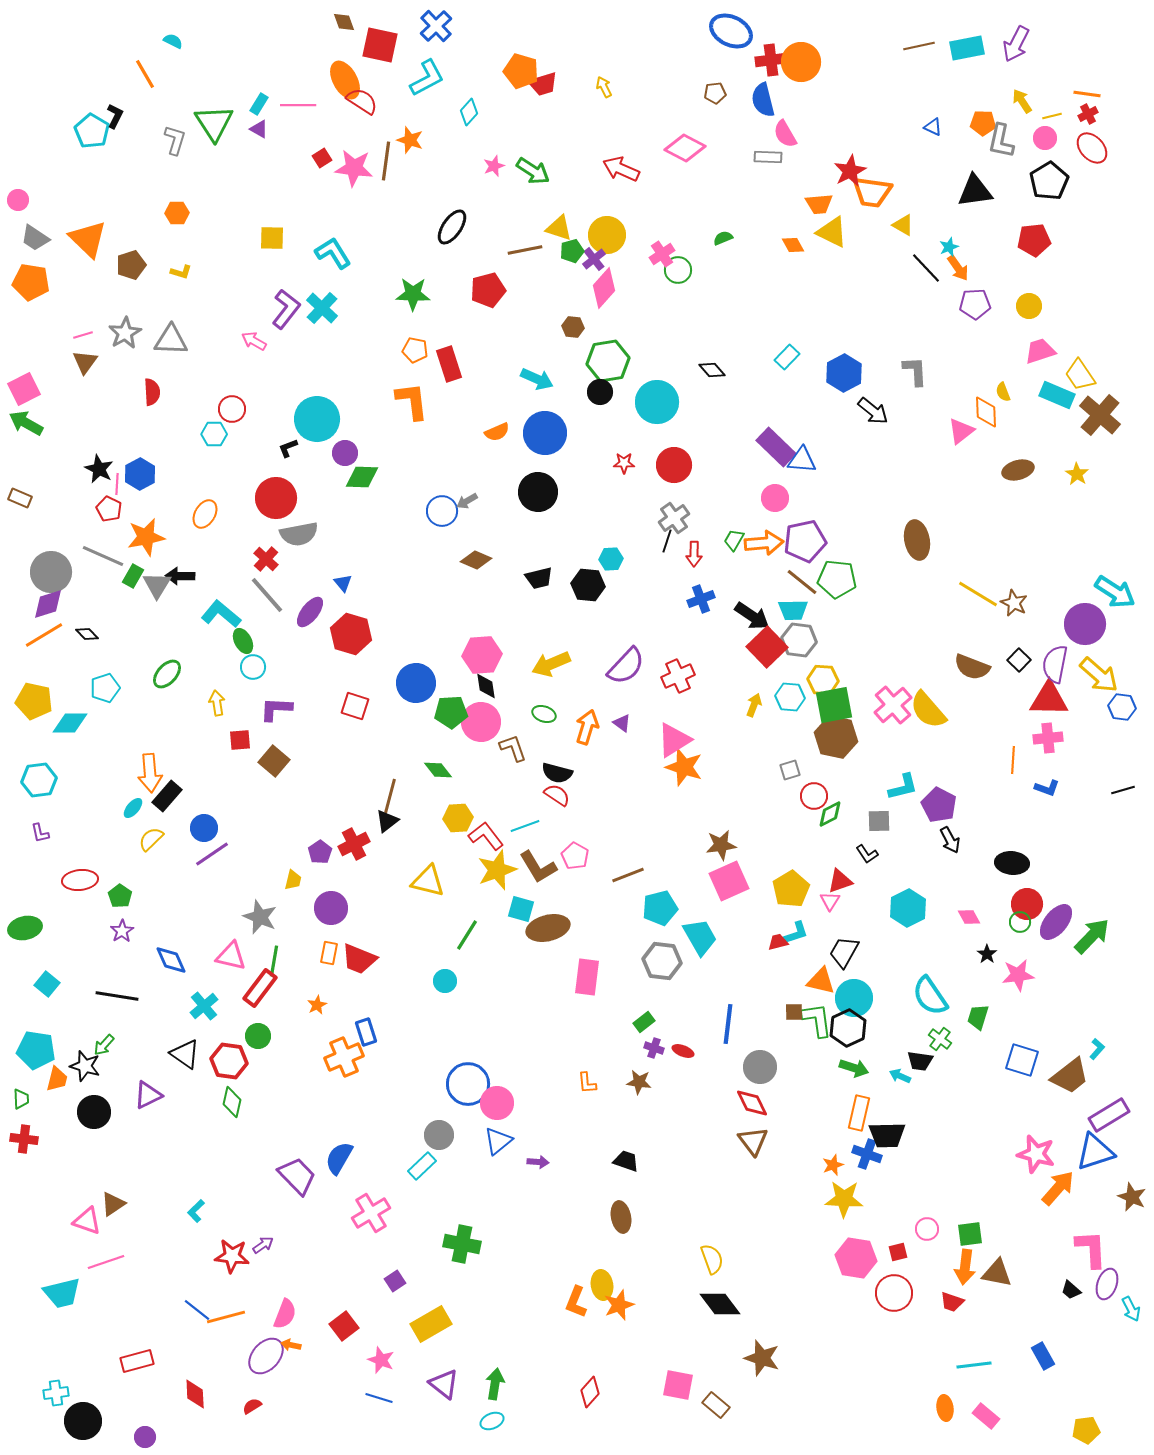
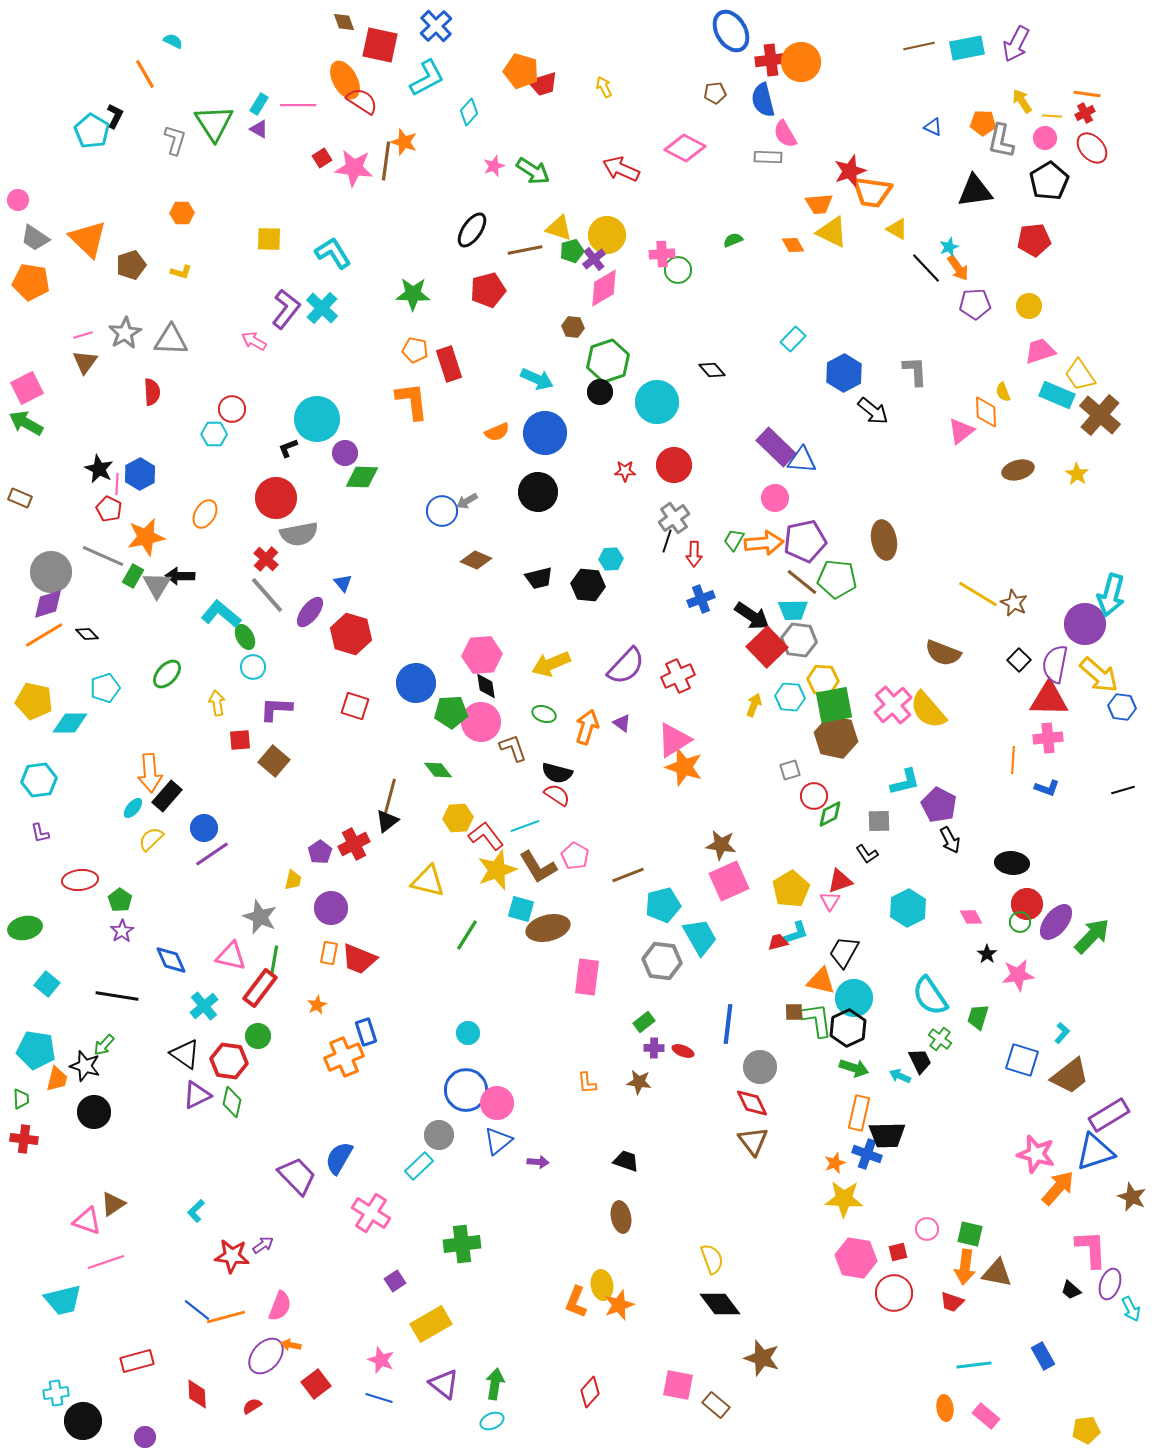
blue ellipse at (731, 31): rotated 33 degrees clockwise
red cross at (1088, 114): moved 3 px left, 1 px up
yellow line at (1052, 116): rotated 18 degrees clockwise
orange star at (410, 140): moved 6 px left, 2 px down
red star at (850, 171): rotated 8 degrees clockwise
orange hexagon at (177, 213): moved 5 px right
yellow triangle at (903, 225): moved 6 px left, 4 px down
black ellipse at (452, 227): moved 20 px right, 3 px down
yellow square at (272, 238): moved 3 px left, 1 px down
green semicircle at (723, 238): moved 10 px right, 2 px down
pink cross at (662, 254): rotated 30 degrees clockwise
pink diamond at (604, 288): rotated 18 degrees clockwise
cyan rectangle at (787, 357): moved 6 px right, 18 px up
green hexagon at (608, 361): rotated 9 degrees counterclockwise
pink square at (24, 389): moved 3 px right, 1 px up
red star at (624, 463): moved 1 px right, 8 px down
brown ellipse at (917, 540): moved 33 px left
cyan arrow at (1115, 592): moved 4 px left, 3 px down; rotated 72 degrees clockwise
green ellipse at (243, 641): moved 2 px right, 4 px up
brown semicircle at (972, 667): moved 29 px left, 14 px up
cyan L-shape at (903, 787): moved 2 px right, 5 px up
brown star at (721, 845): rotated 16 degrees clockwise
green pentagon at (120, 896): moved 4 px down
cyan pentagon at (660, 908): moved 3 px right, 3 px up
pink diamond at (969, 917): moved 2 px right
cyan circle at (445, 981): moved 23 px right, 52 px down
purple cross at (654, 1048): rotated 18 degrees counterclockwise
cyan L-shape at (1097, 1049): moved 35 px left, 16 px up
black trapezoid at (920, 1061): rotated 124 degrees counterclockwise
blue circle at (468, 1084): moved 2 px left, 6 px down
purple triangle at (148, 1095): moved 49 px right
orange star at (833, 1165): moved 2 px right, 2 px up
cyan rectangle at (422, 1166): moved 3 px left
pink cross at (371, 1213): rotated 27 degrees counterclockwise
green square at (970, 1234): rotated 20 degrees clockwise
green cross at (462, 1244): rotated 18 degrees counterclockwise
purple ellipse at (1107, 1284): moved 3 px right
cyan trapezoid at (62, 1293): moved 1 px right, 7 px down
pink semicircle at (285, 1314): moved 5 px left, 8 px up
red square at (344, 1326): moved 28 px left, 58 px down
red diamond at (195, 1394): moved 2 px right
